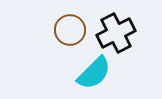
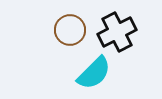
black cross: moved 1 px right, 1 px up
